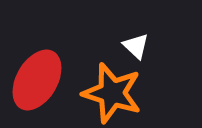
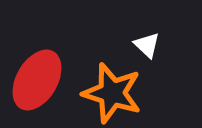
white triangle: moved 11 px right, 1 px up
